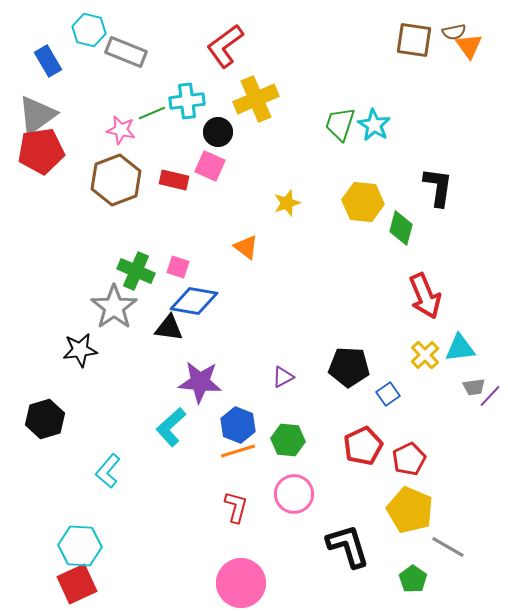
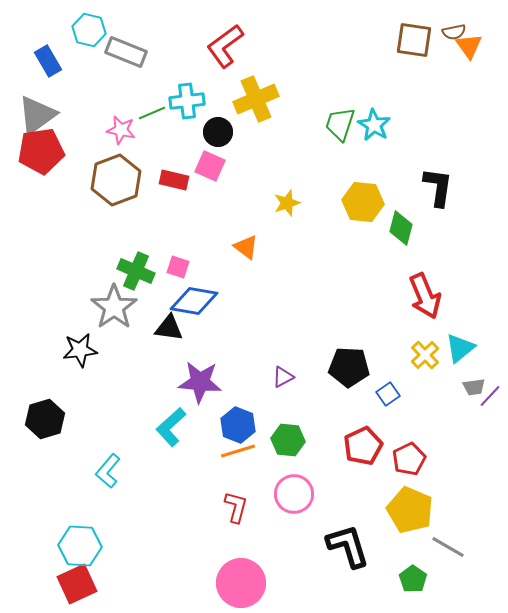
cyan triangle at (460, 348): rotated 32 degrees counterclockwise
